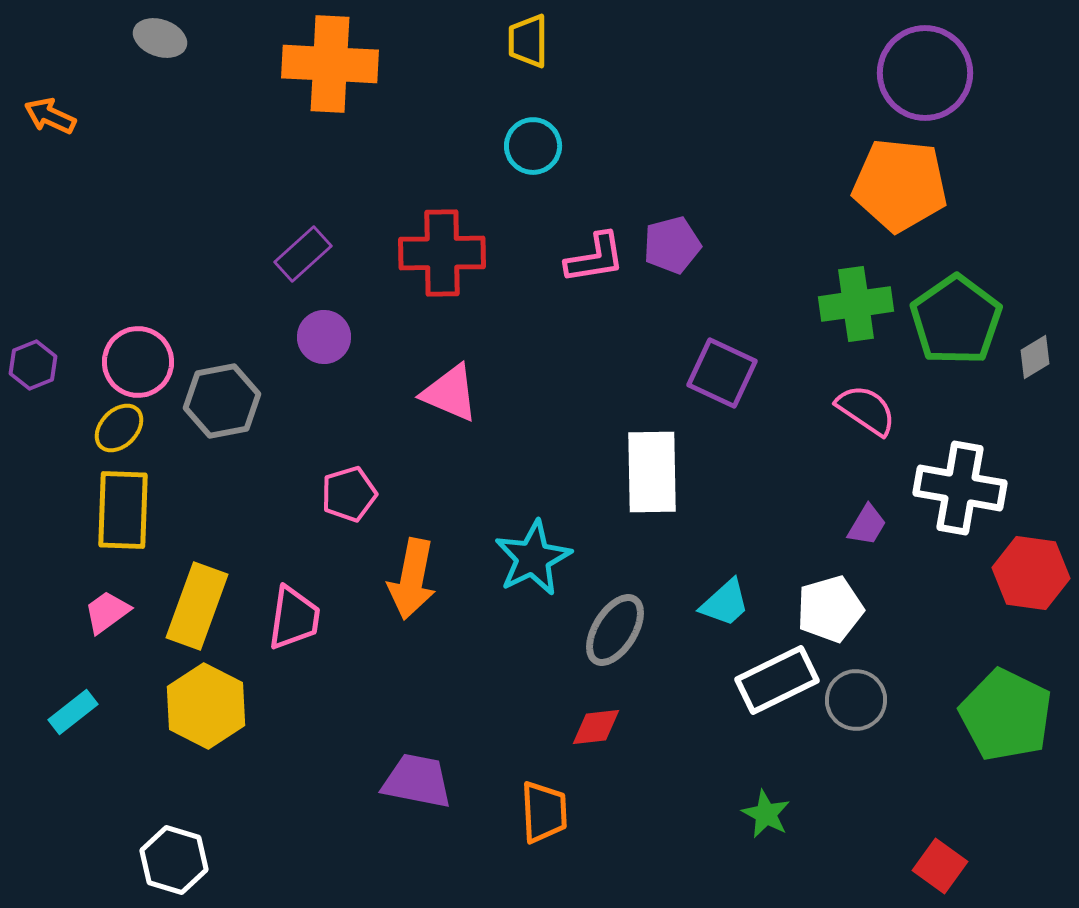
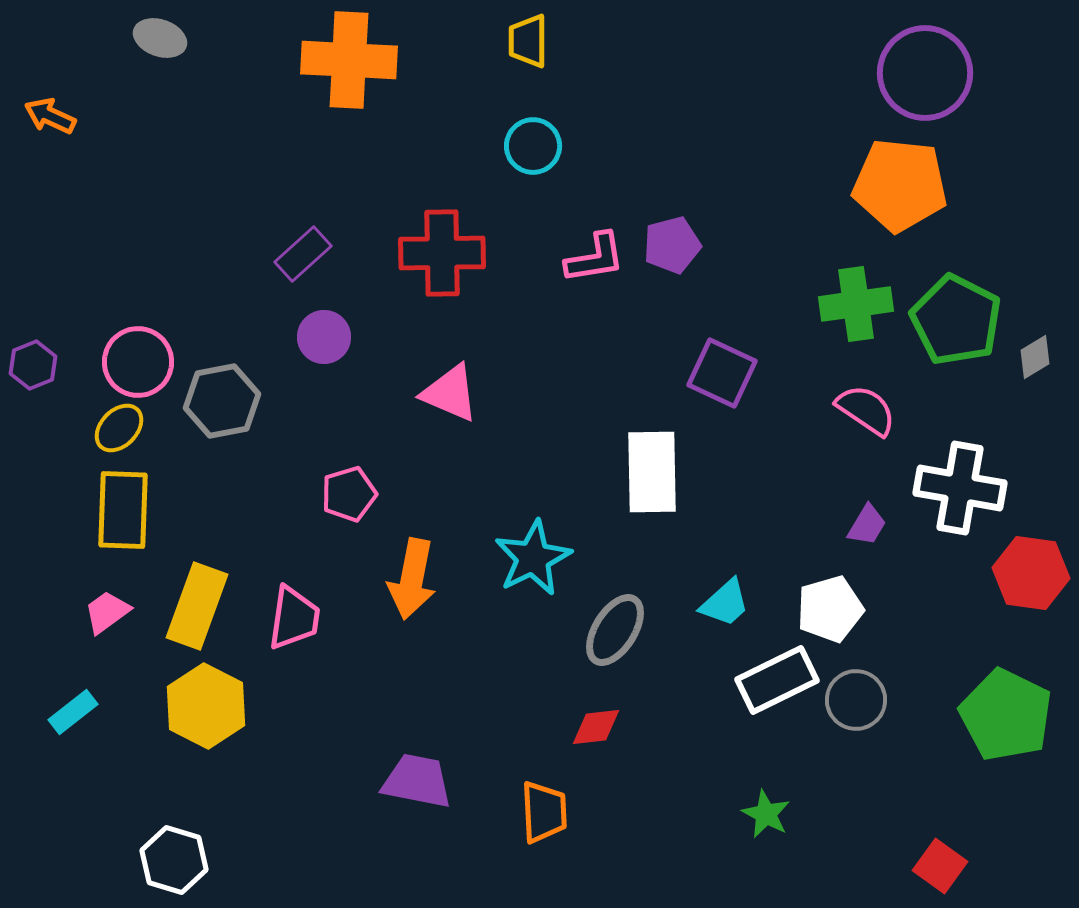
orange cross at (330, 64): moved 19 px right, 4 px up
green pentagon at (956, 320): rotated 10 degrees counterclockwise
